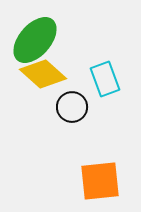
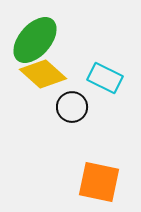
cyan rectangle: moved 1 px up; rotated 44 degrees counterclockwise
orange square: moved 1 px left, 1 px down; rotated 18 degrees clockwise
